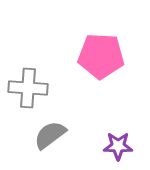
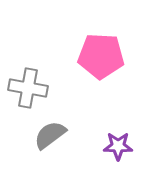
gray cross: rotated 6 degrees clockwise
